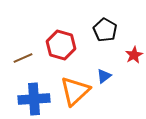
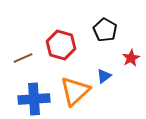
red star: moved 3 px left, 3 px down
